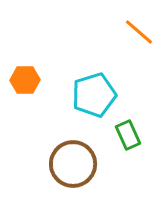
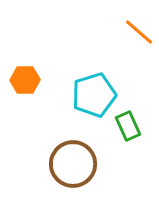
green rectangle: moved 9 px up
